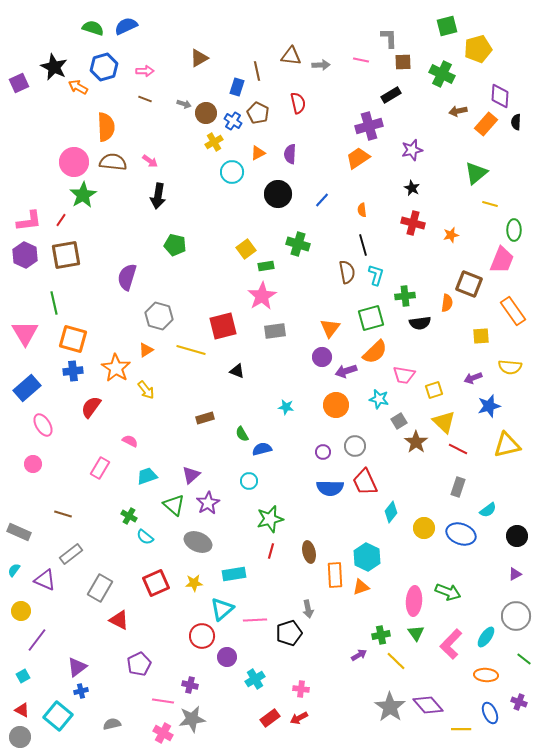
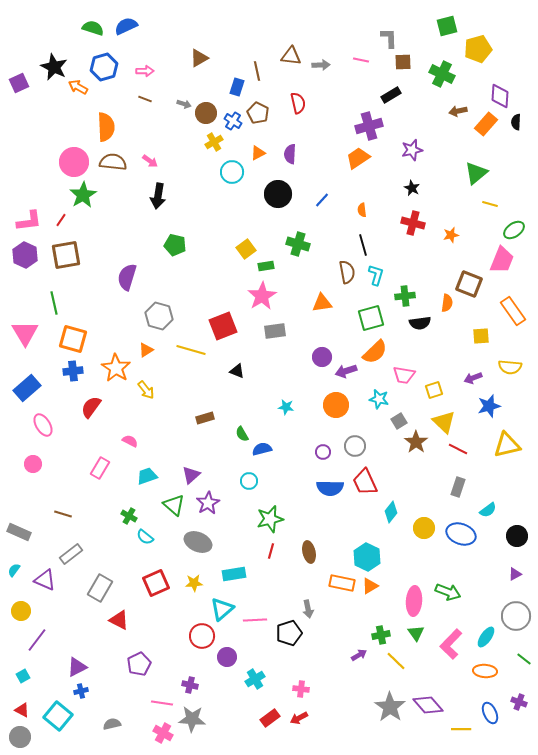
green ellipse at (514, 230): rotated 55 degrees clockwise
red square at (223, 326): rotated 8 degrees counterclockwise
orange triangle at (330, 328): moved 8 px left, 25 px up; rotated 45 degrees clockwise
orange rectangle at (335, 575): moved 7 px right, 8 px down; rotated 75 degrees counterclockwise
orange triangle at (361, 587): moved 9 px right, 1 px up; rotated 12 degrees counterclockwise
purple triangle at (77, 667): rotated 10 degrees clockwise
orange ellipse at (486, 675): moved 1 px left, 4 px up
pink line at (163, 701): moved 1 px left, 2 px down
gray star at (192, 719): rotated 12 degrees clockwise
